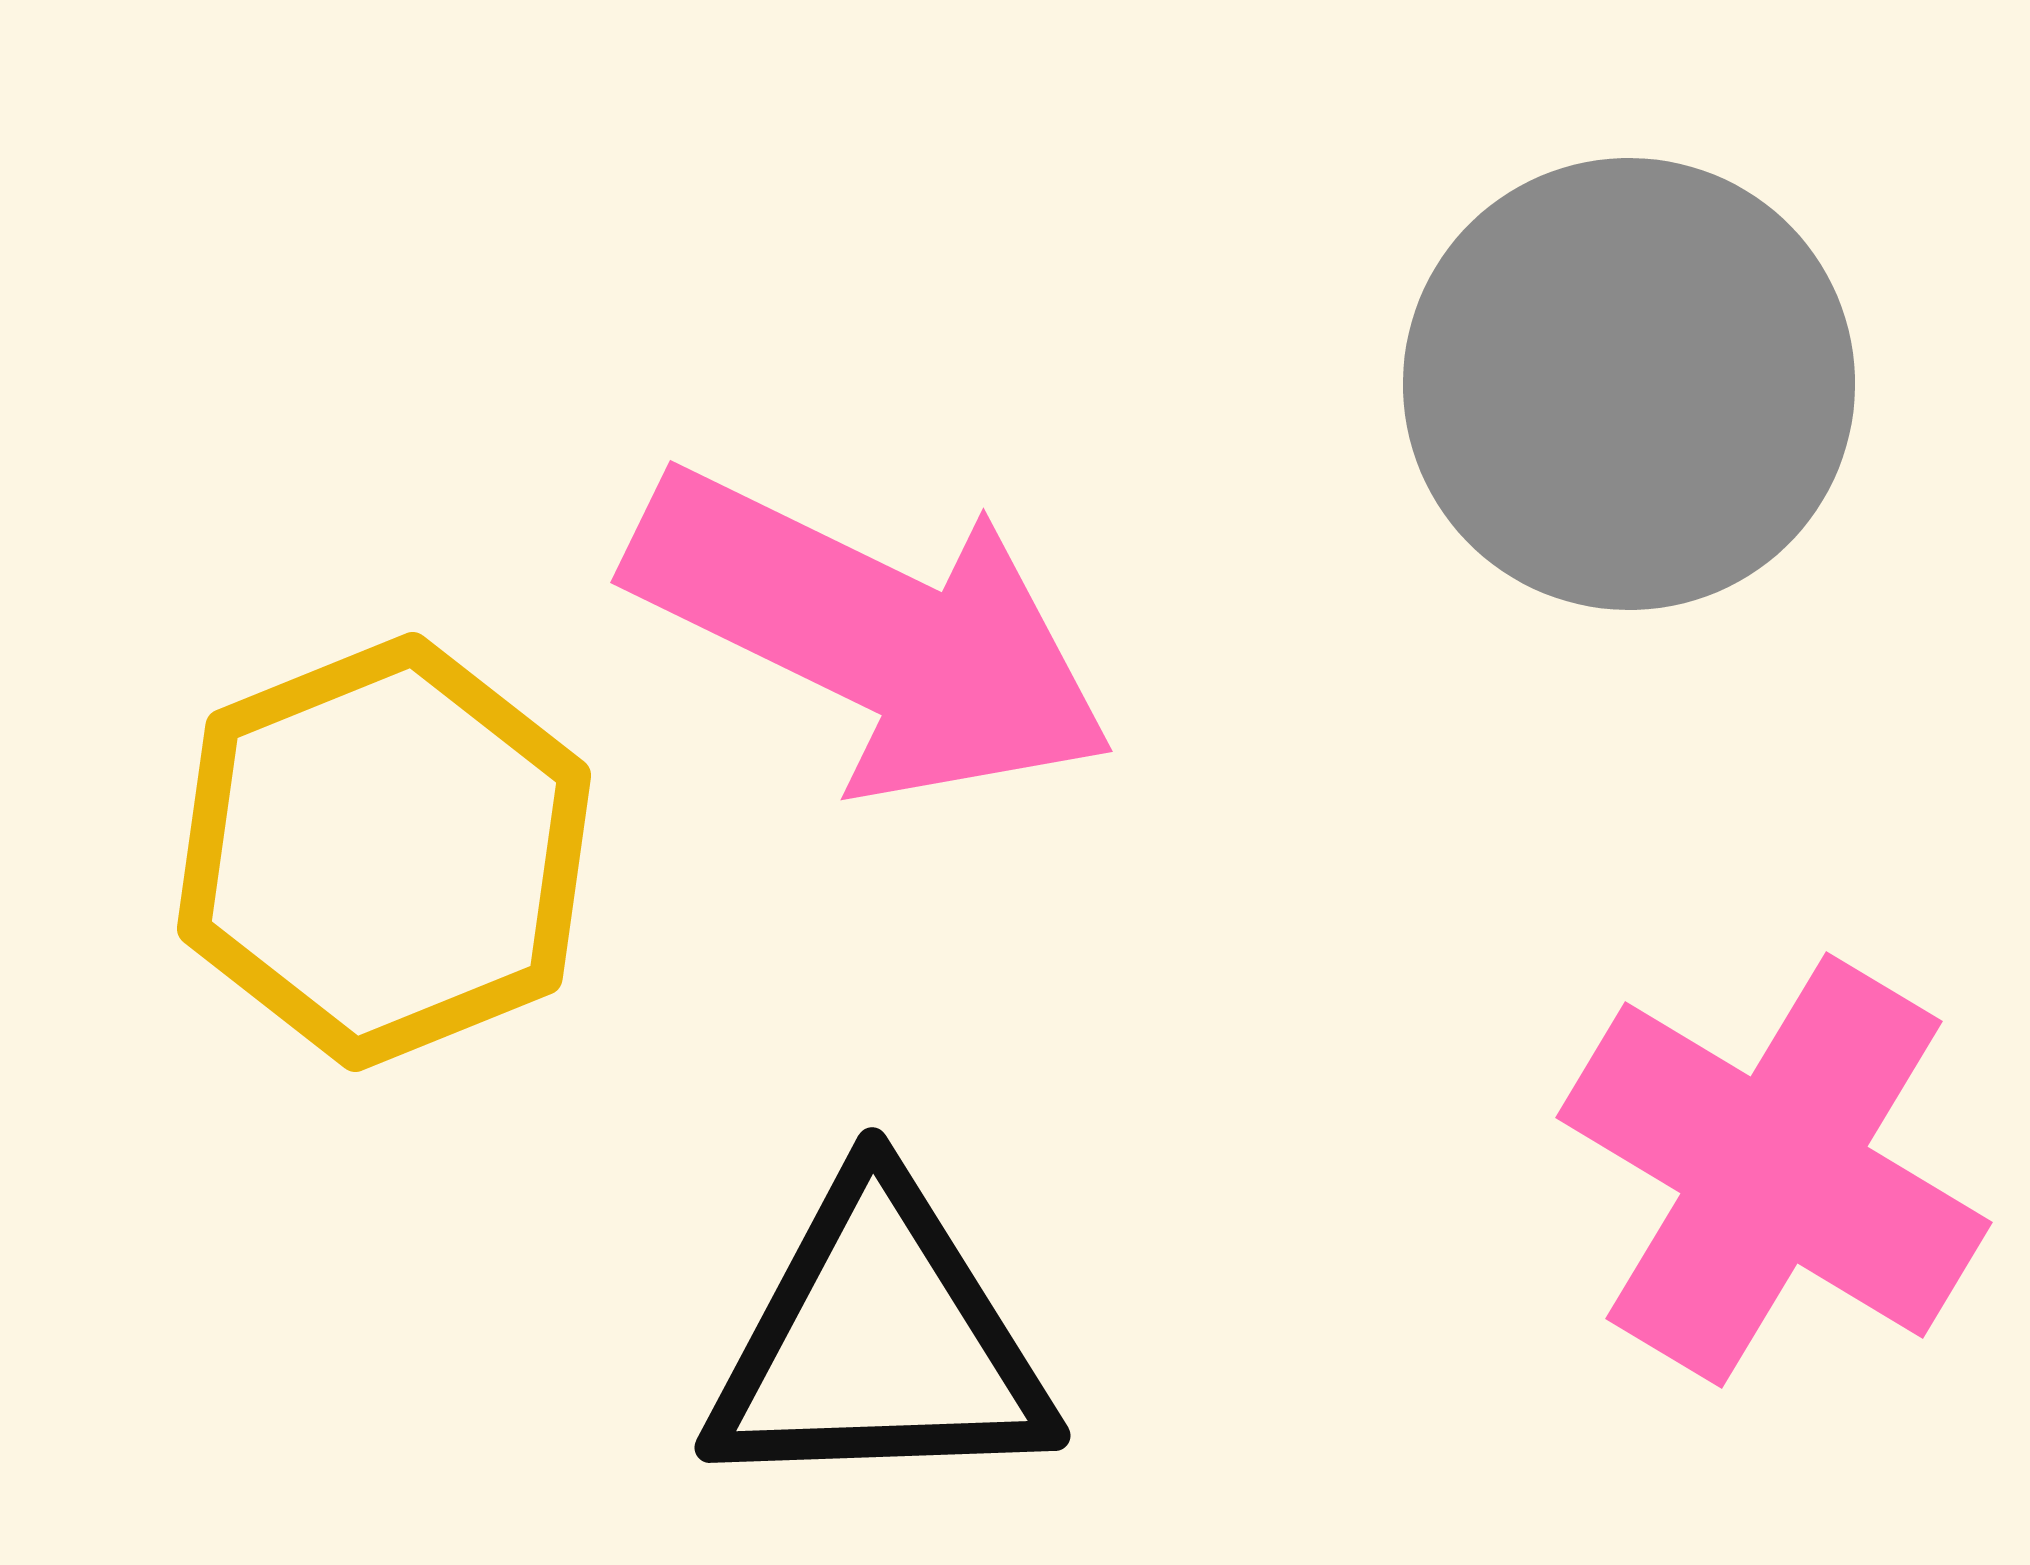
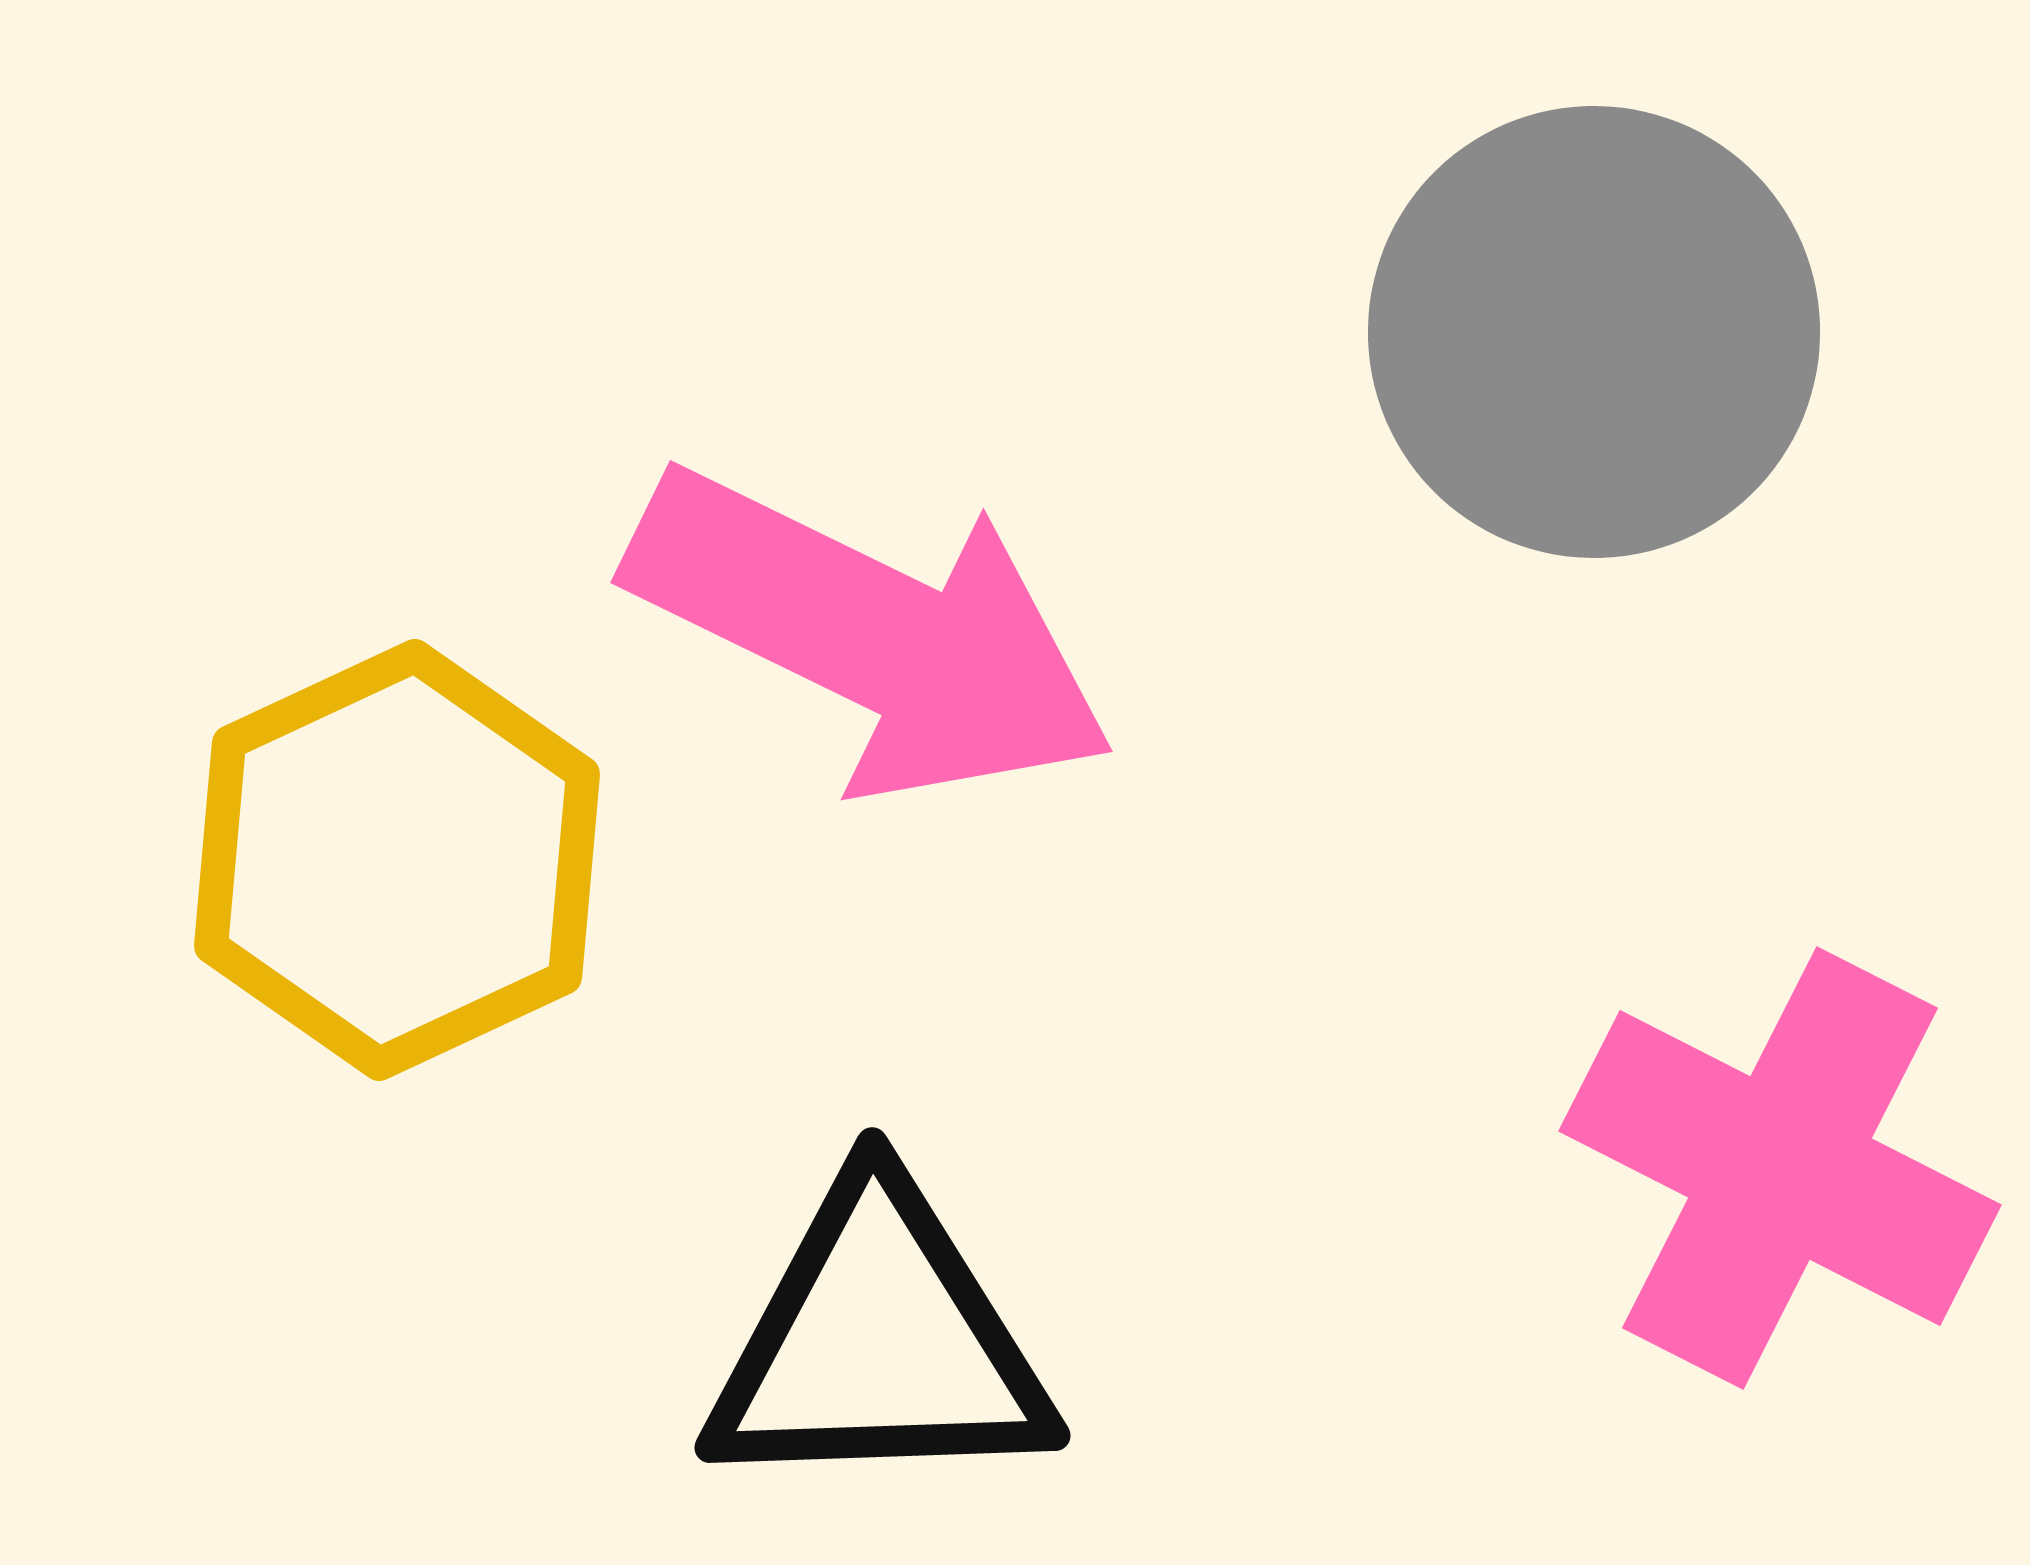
gray circle: moved 35 px left, 52 px up
yellow hexagon: moved 13 px right, 8 px down; rotated 3 degrees counterclockwise
pink cross: moved 6 px right, 2 px up; rotated 4 degrees counterclockwise
